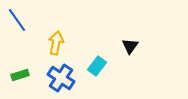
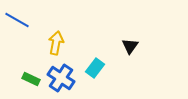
blue line: rotated 25 degrees counterclockwise
cyan rectangle: moved 2 px left, 2 px down
green rectangle: moved 11 px right, 4 px down; rotated 42 degrees clockwise
